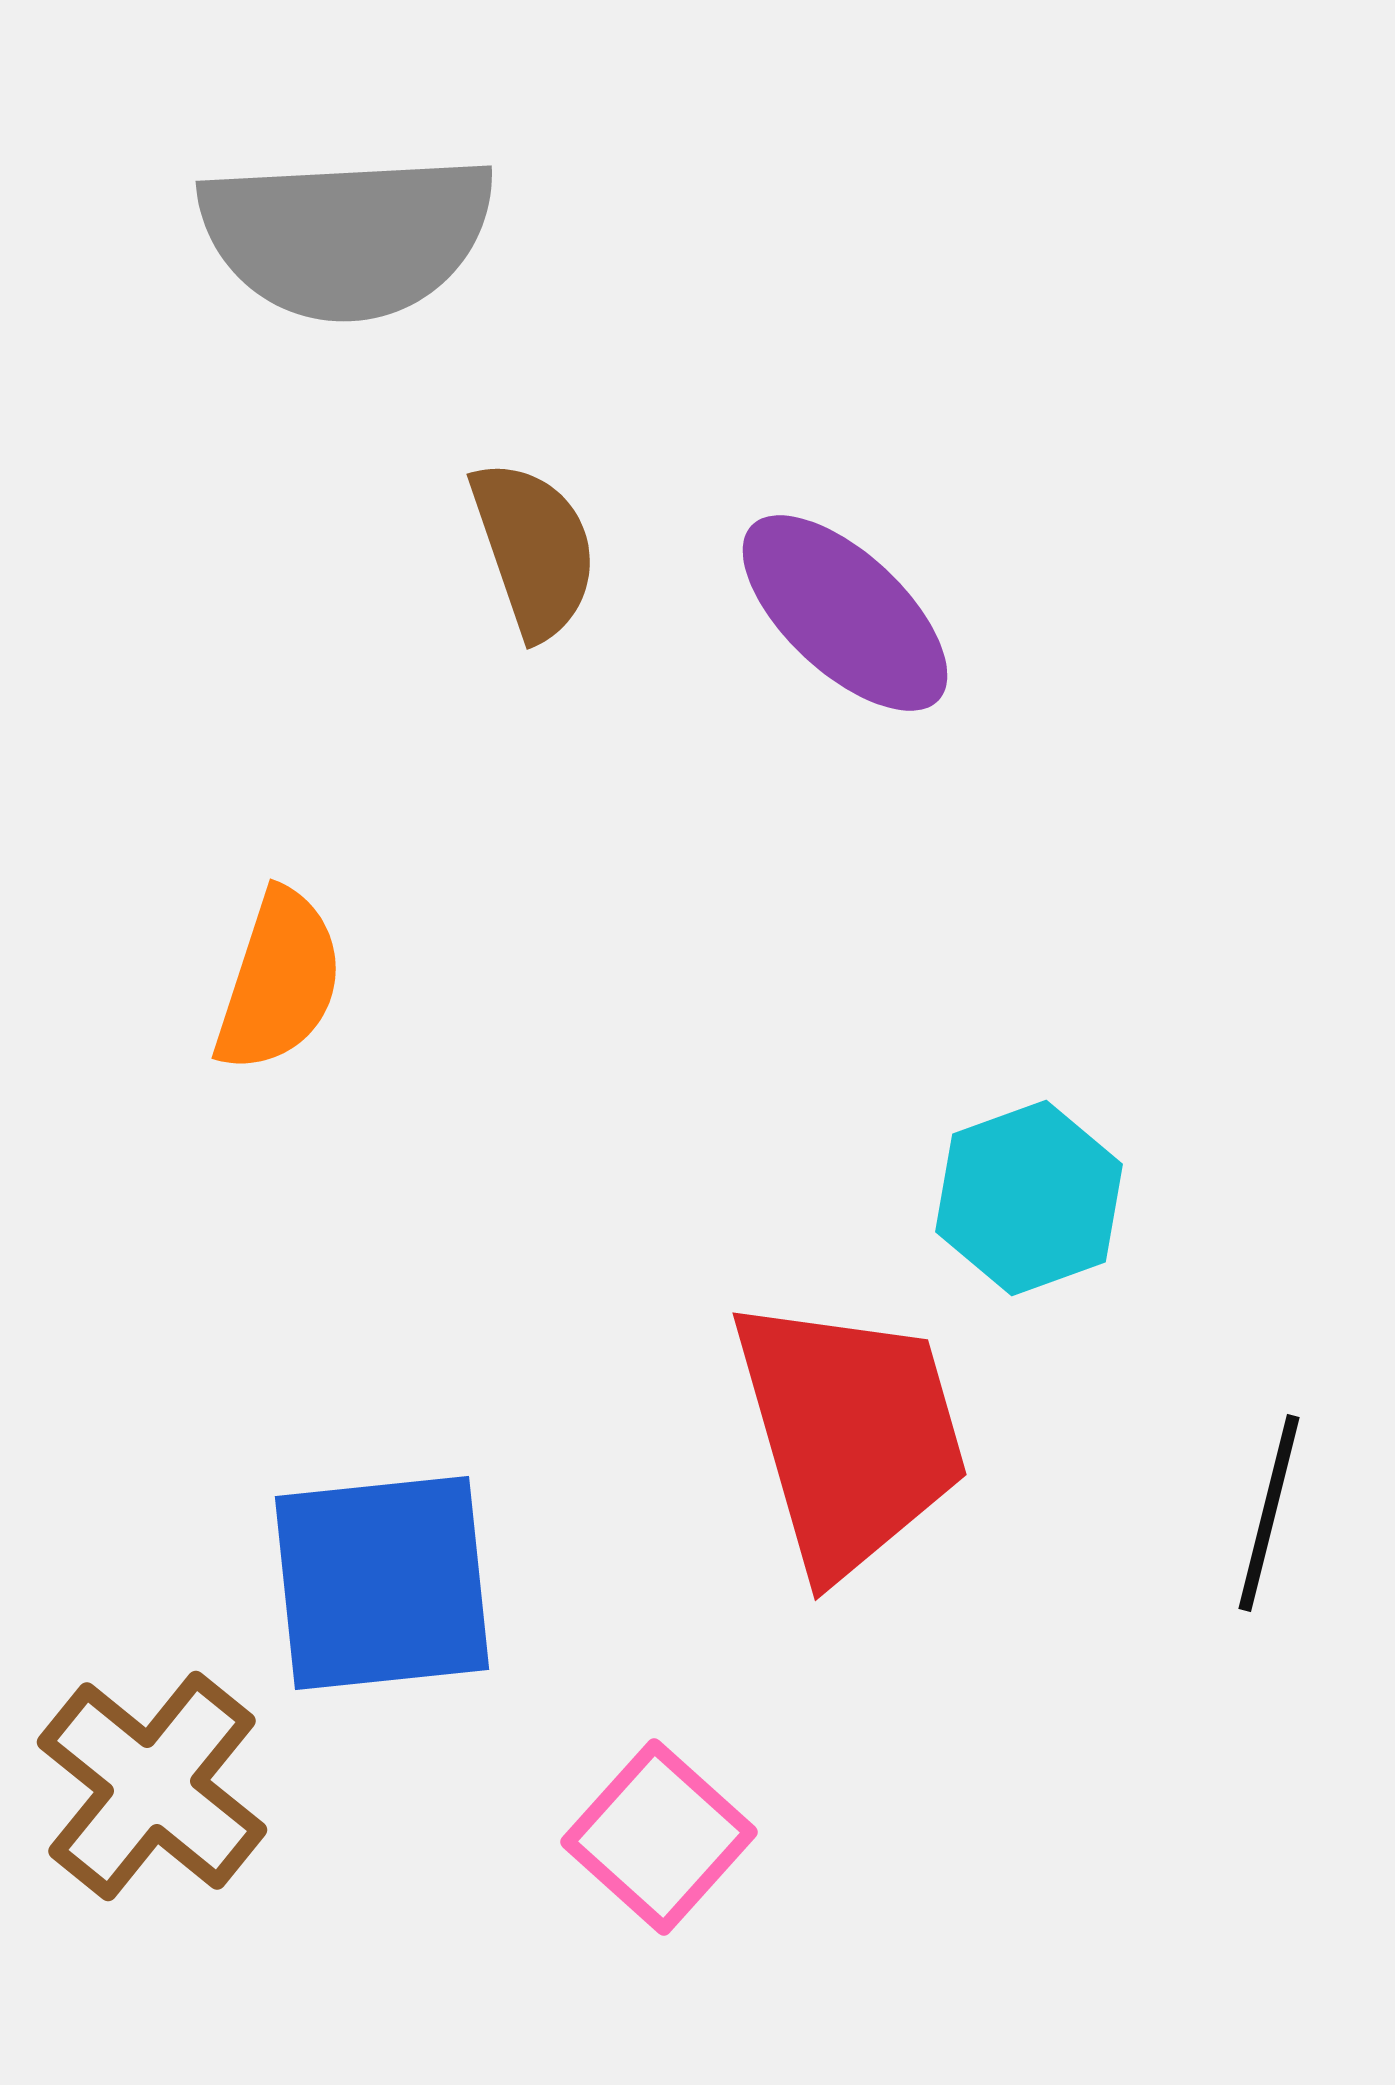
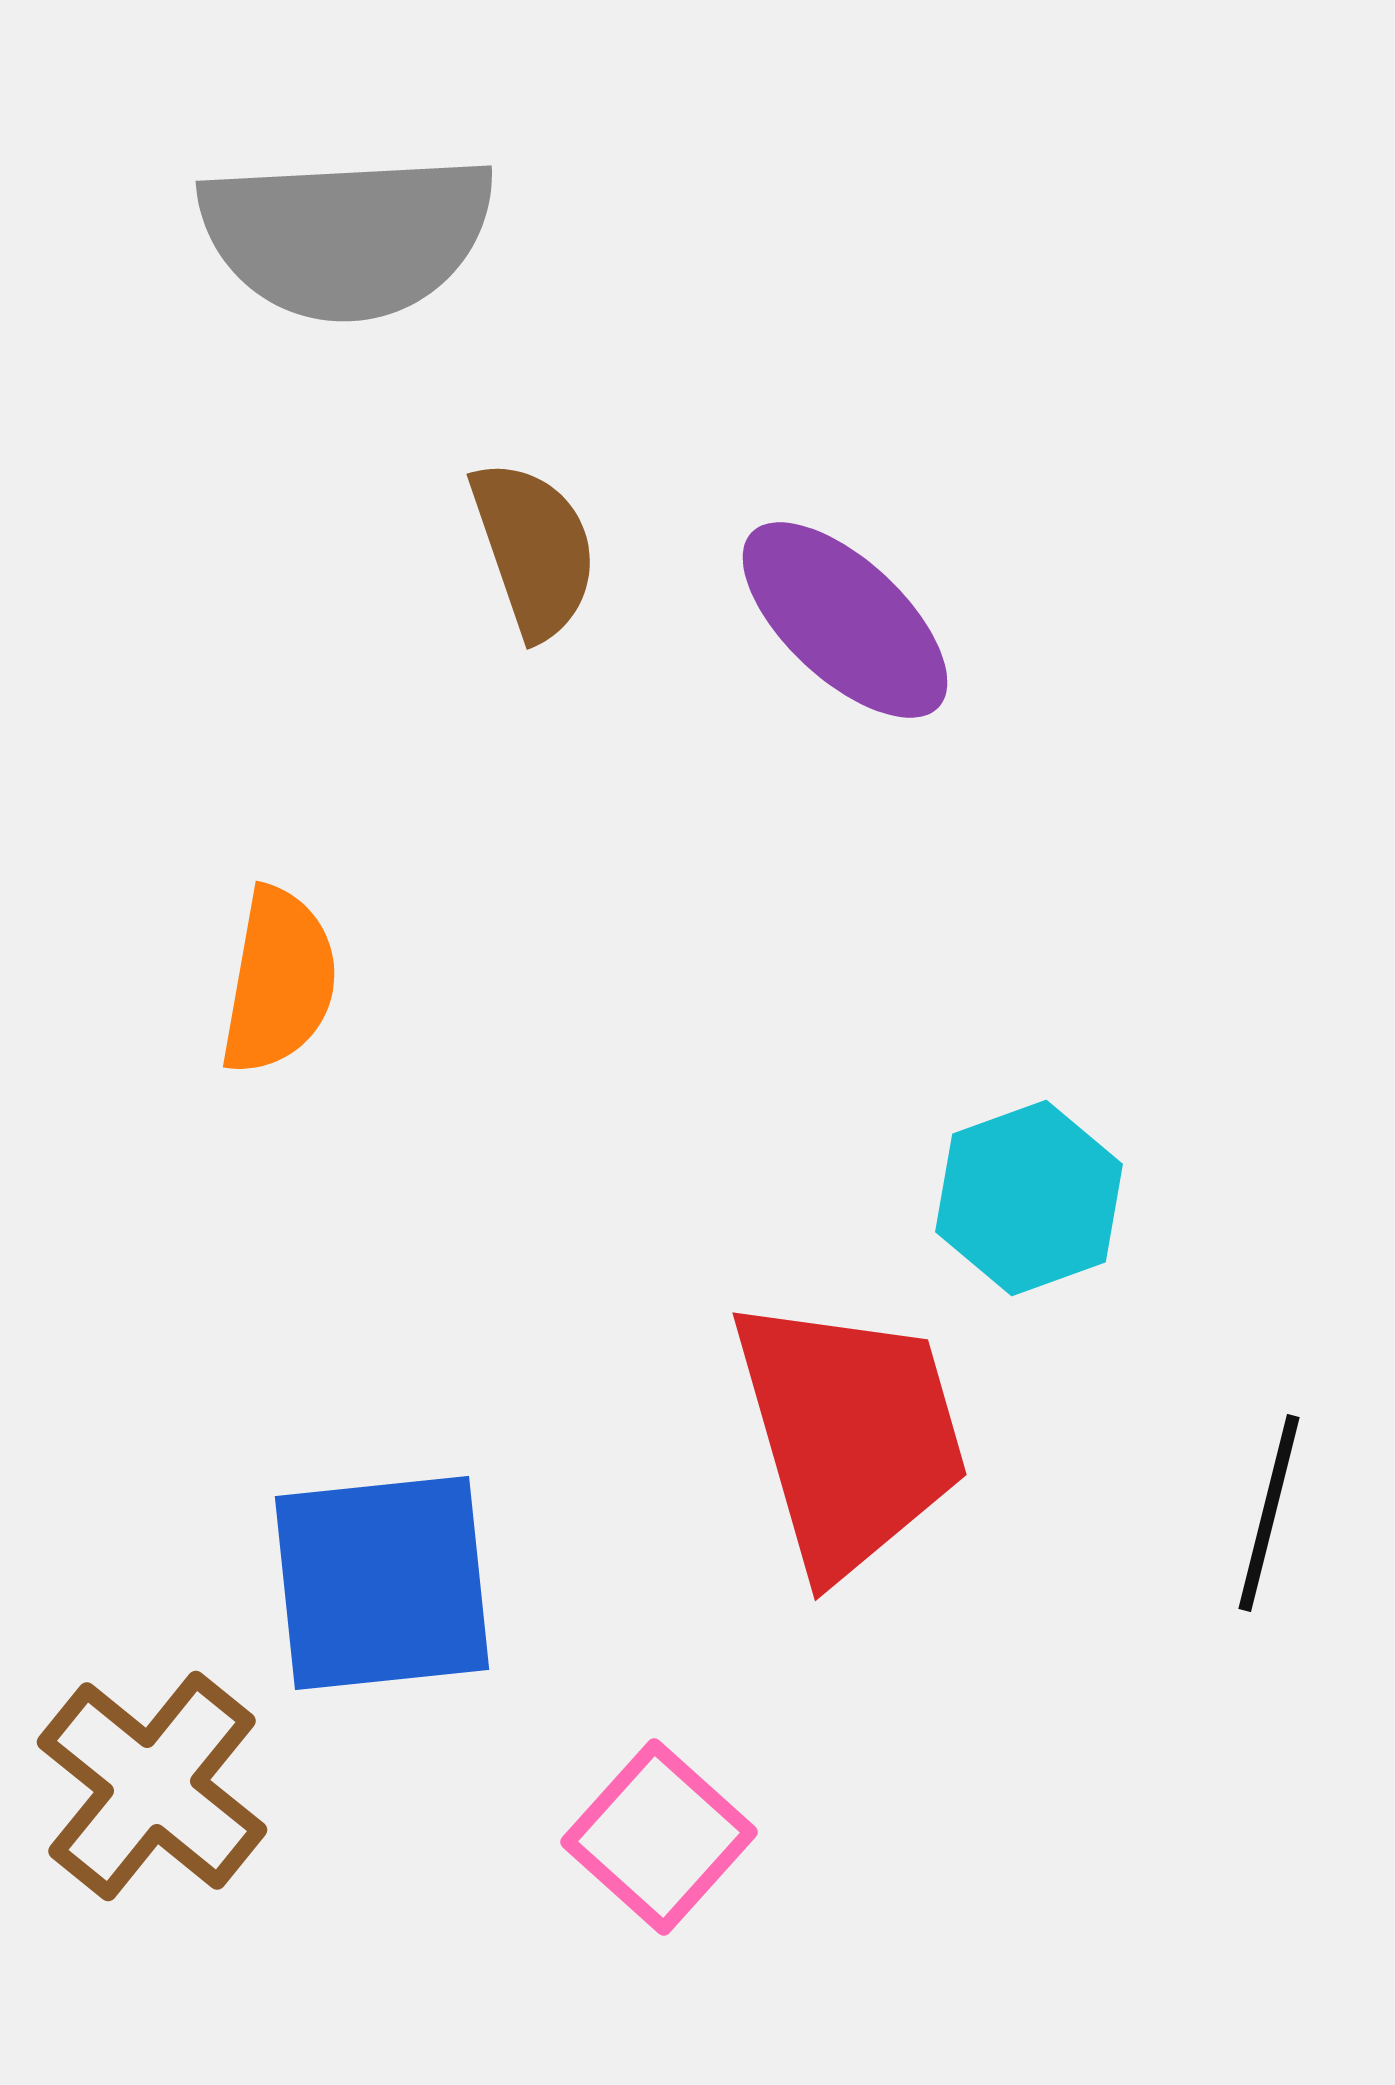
purple ellipse: moved 7 px down
orange semicircle: rotated 8 degrees counterclockwise
